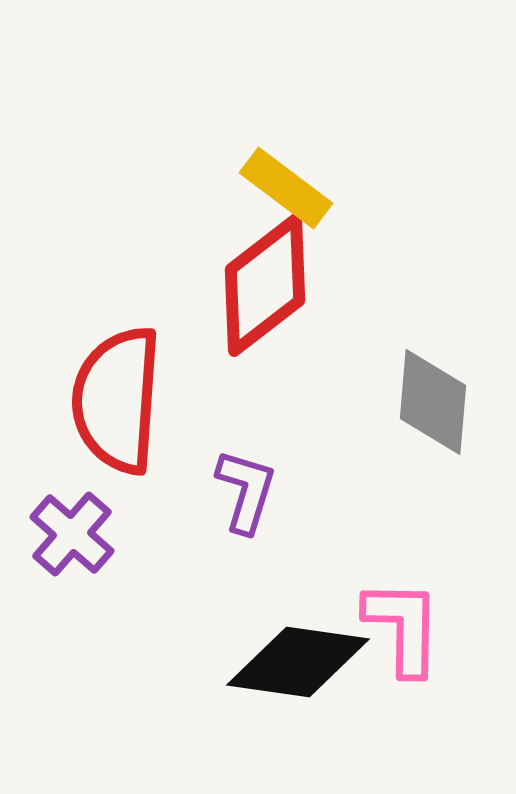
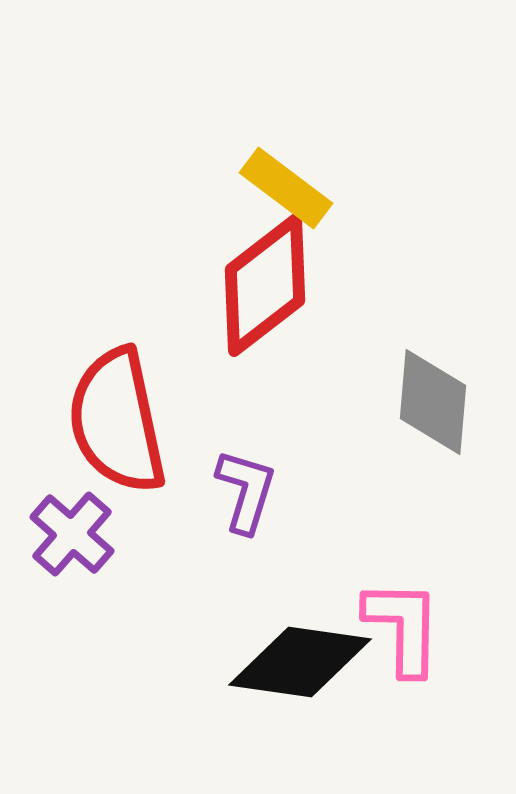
red semicircle: moved 21 px down; rotated 16 degrees counterclockwise
black diamond: moved 2 px right
